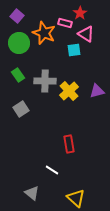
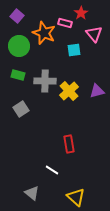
red star: moved 1 px right
pink triangle: moved 8 px right; rotated 18 degrees clockwise
green circle: moved 3 px down
green rectangle: rotated 40 degrees counterclockwise
yellow triangle: moved 1 px up
